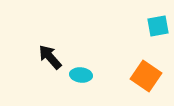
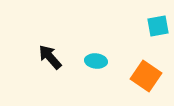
cyan ellipse: moved 15 px right, 14 px up
